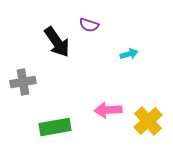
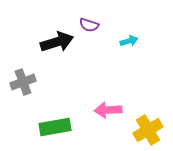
black arrow: rotated 72 degrees counterclockwise
cyan arrow: moved 13 px up
gray cross: rotated 10 degrees counterclockwise
yellow cross: moved 9 px down; rotated 12 degrees clockwise
